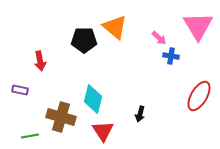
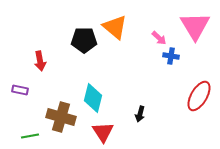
pink triangle: moved 3 px left
cyan diamond: moved 1 px up
red triangle: moved 1 px down
